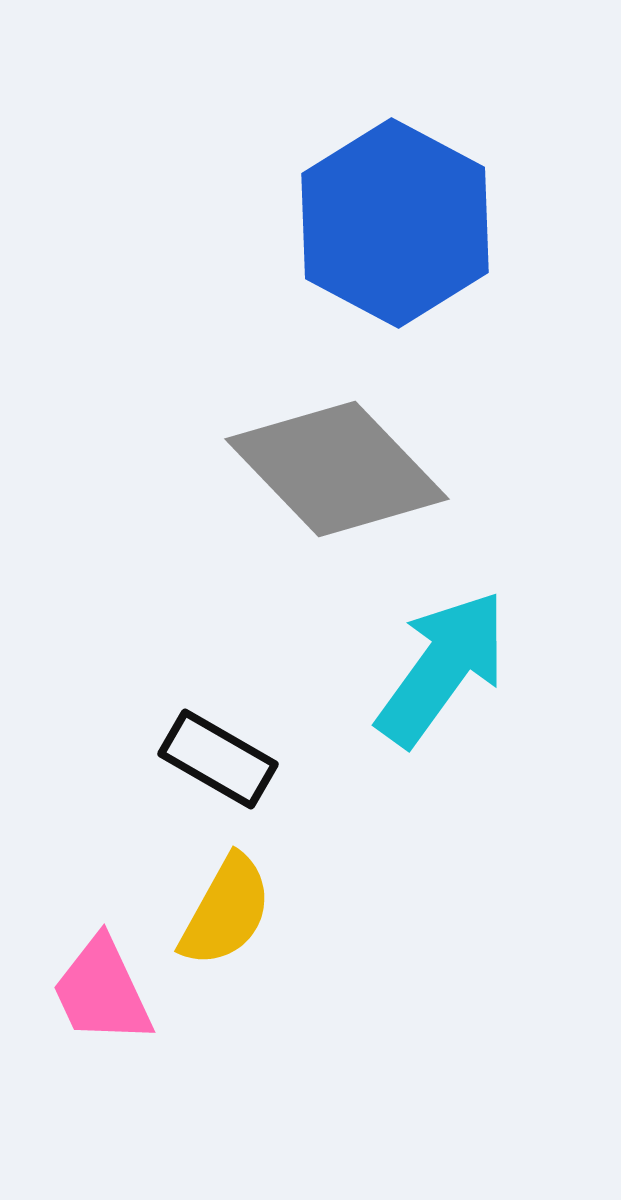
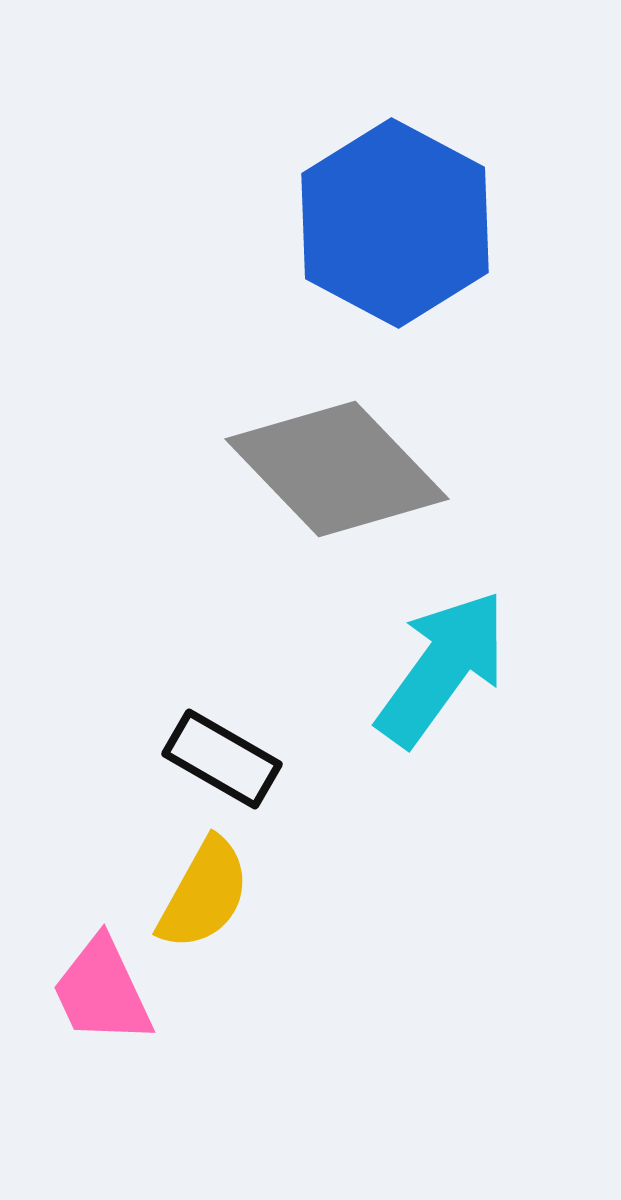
black rectangle: moved 4 px right
yellow semicircle: moved 22 px left, 17 px up
